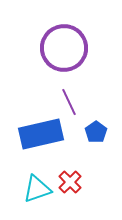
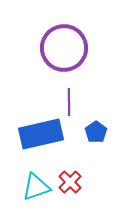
purple line: rotated 24 degrees clockwise
cyan triangle: moved 1 px left, 2 px up
